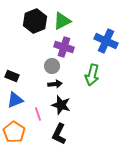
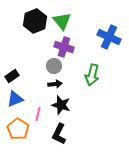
green triangle: rotated 42 degrees counterclockwise
blue cross: moved 3 px right, 4 px up
gray circle: moved 2 px right
black rectangle: rotated 56 degrees counterclockwise
blue triangle: moved 1 px up
pink line: rotated 32 degrees clockwise
orange pentagon: moved 4 px right, 3 px up
